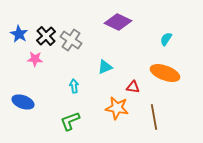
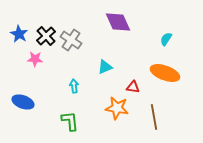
purple diamond: rotated 40 degrees clockwise
green L-shape: rotated 105 degrees clockwise
